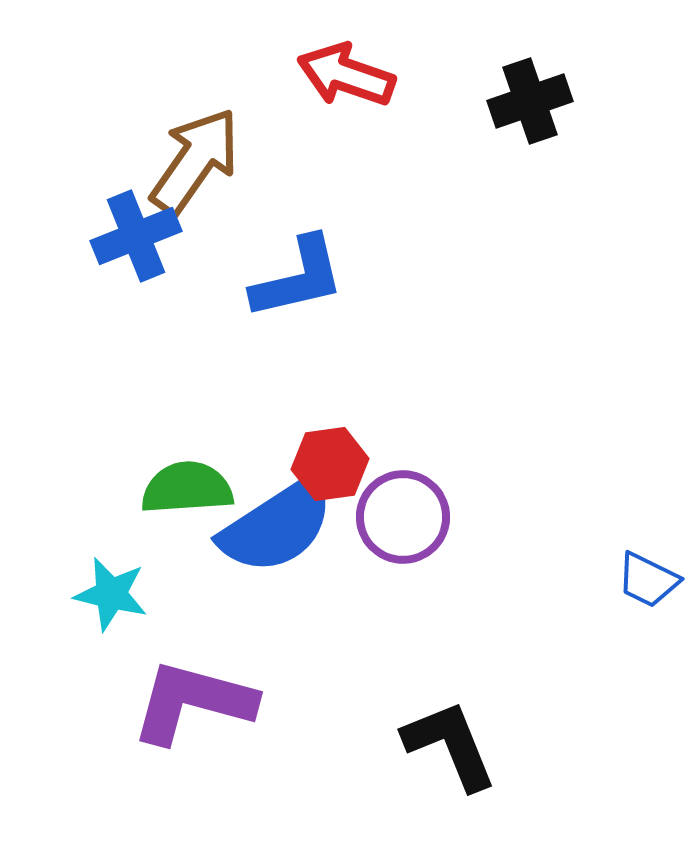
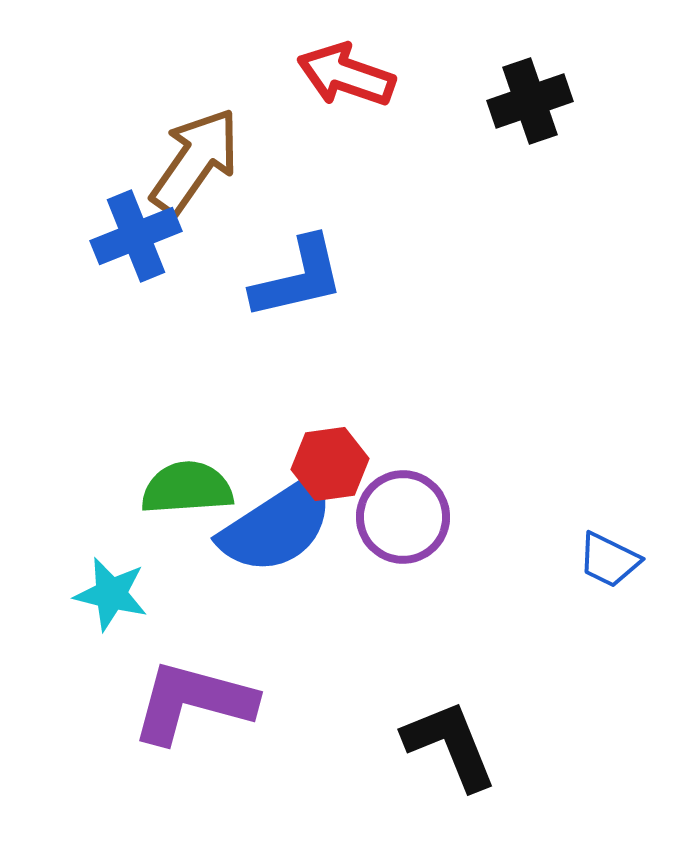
blue trapezoid: moved 39 px left, 20 px up
